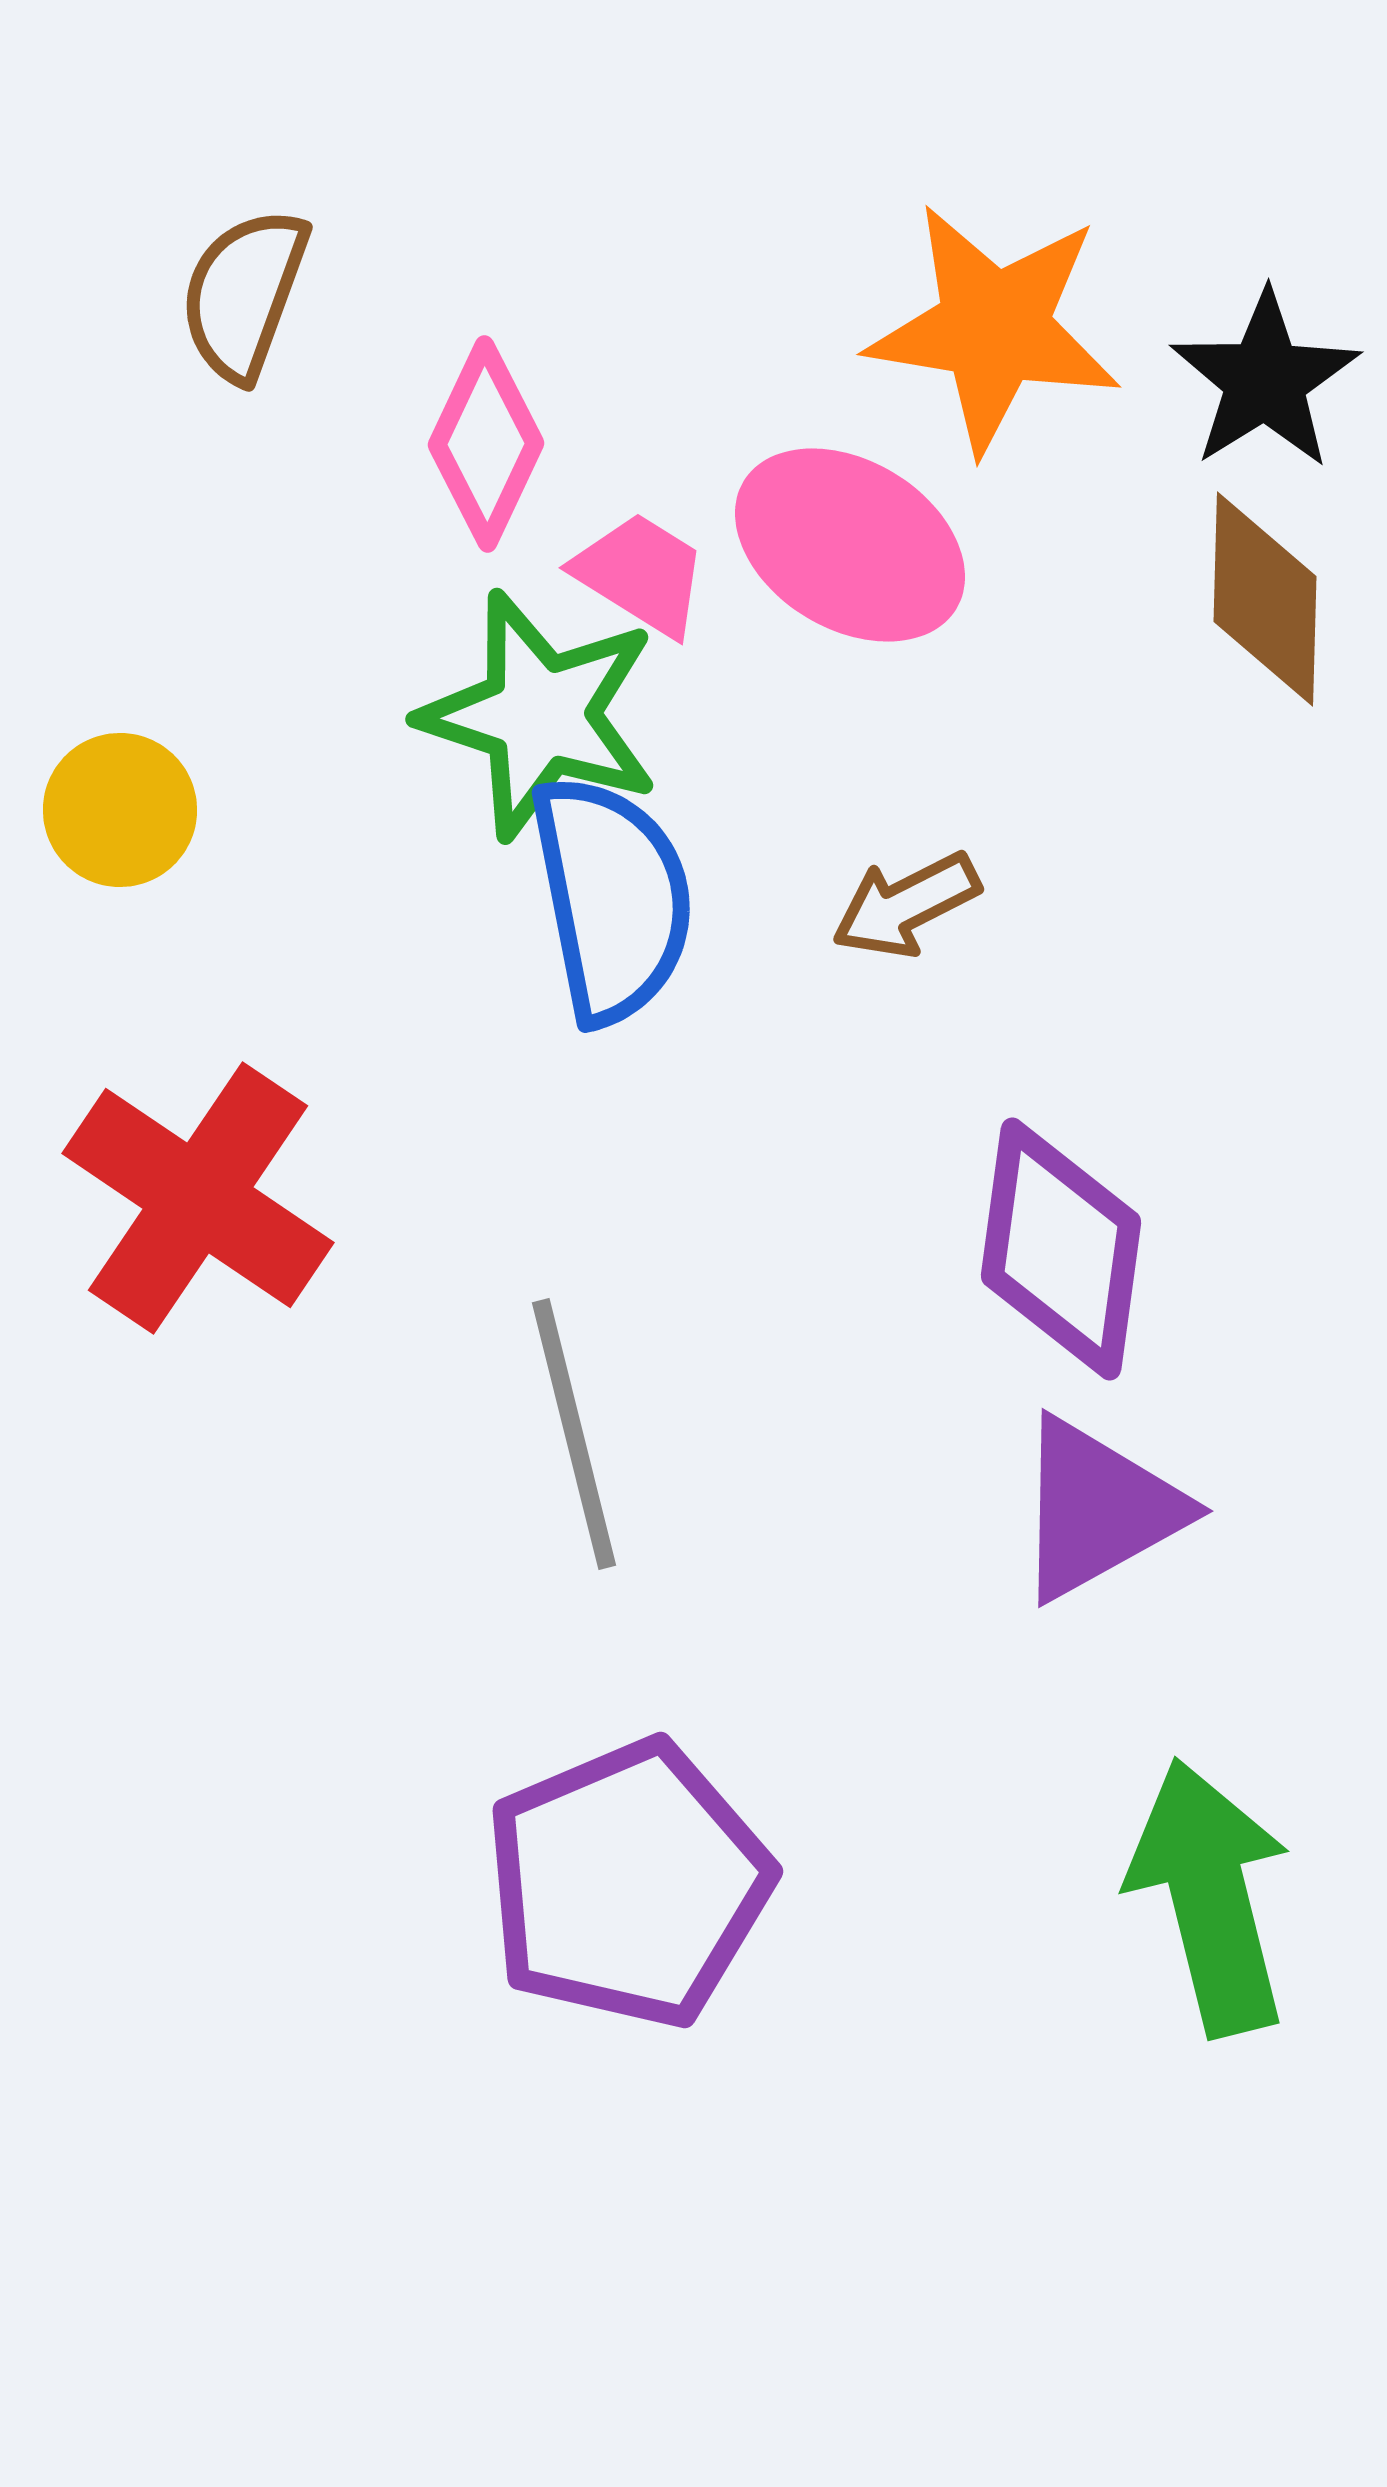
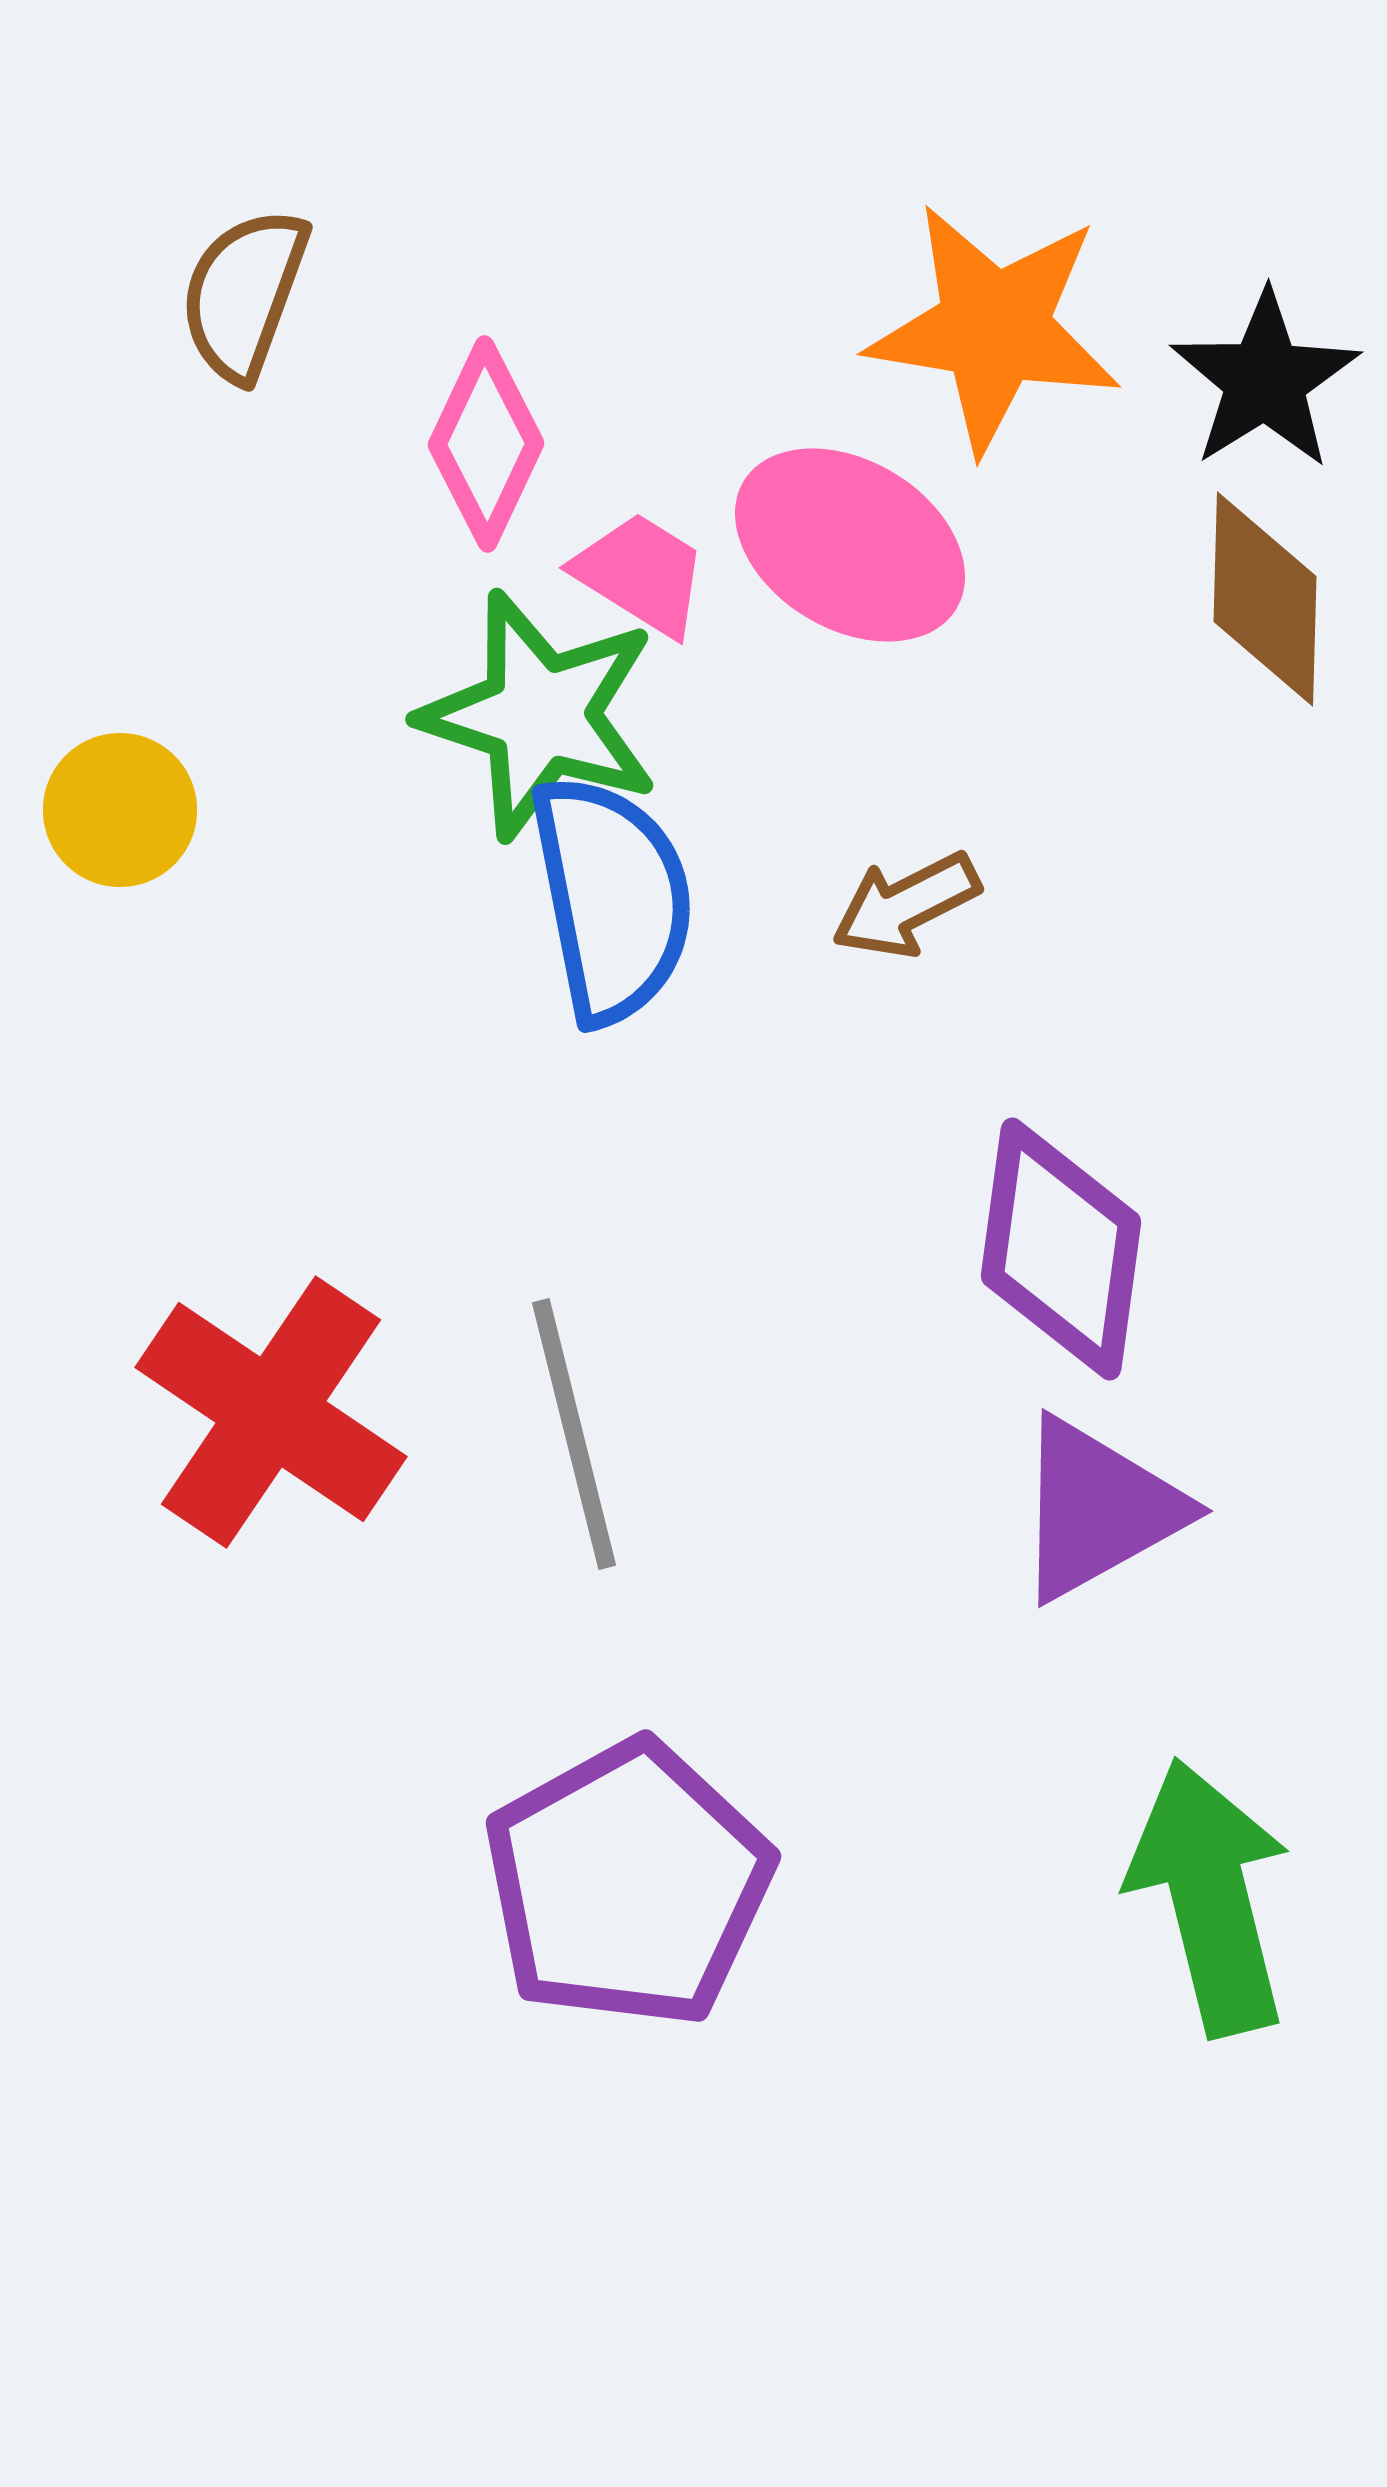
red cross: moved 73 px right, 214 px down
purple pentagon: rotated 6 degrees counterclockwise
